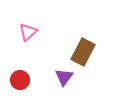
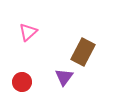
red circle: moved 2 px right, 2 px down
